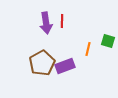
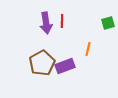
green square: moved 18 px up; rotated 32 degrees counterclockwise
